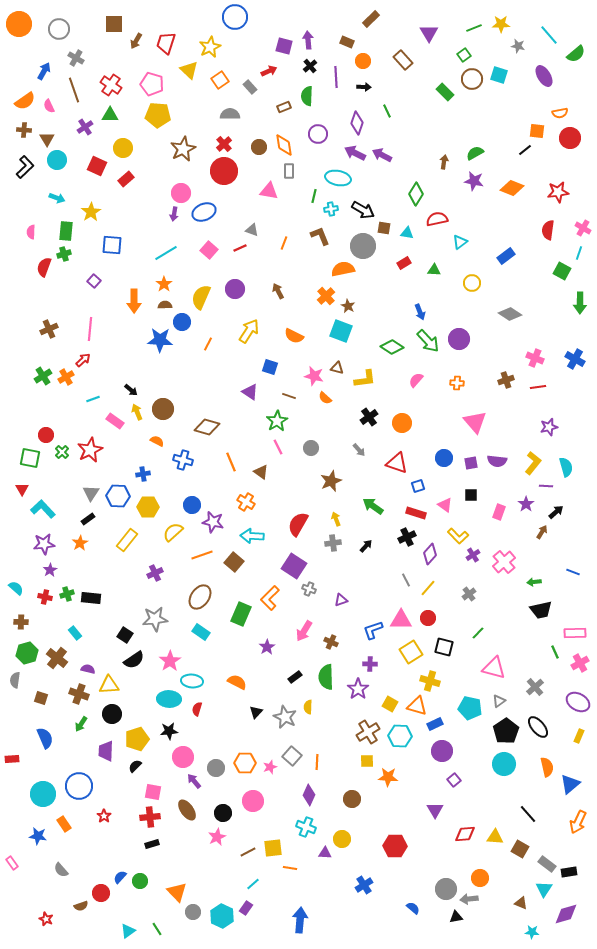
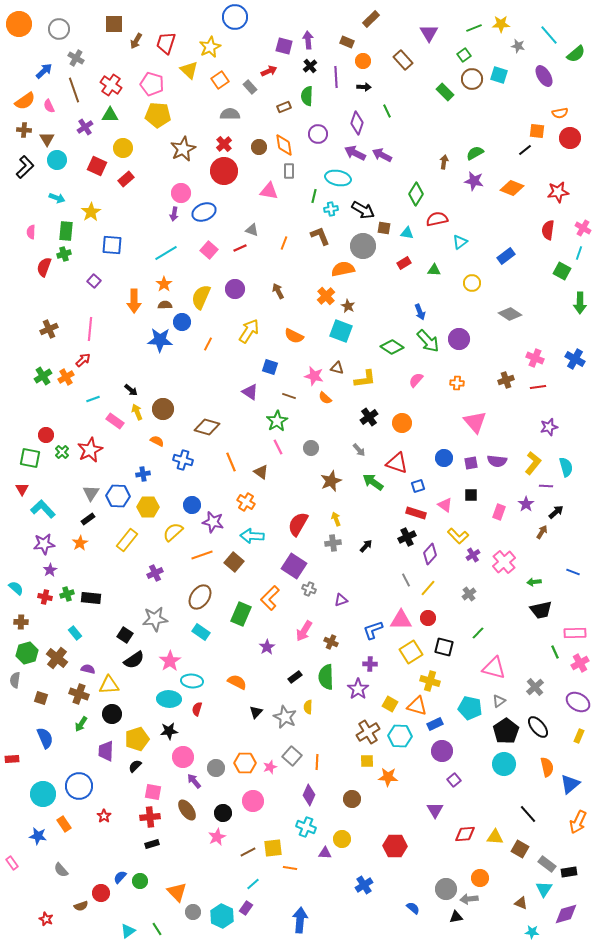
blue arrow at (44, 71): rotated 18 degrees clockwise
green arrow at (373, 506): moved 24 px up
